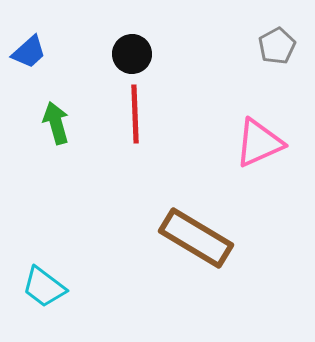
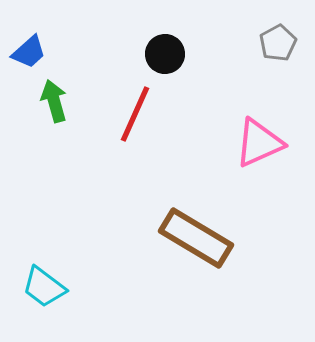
gray pentagon: moved 1 px right, 3 px up
black circle: moved 33 px right
red line: rotated 26 degrees clockwise
green arrow: moved 2 px left, 22 px up
